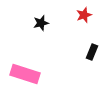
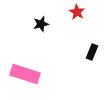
red star: moved 7 px left, 3 px up; rotated 21 degrees counterclockwise
black star: moved 1 px down
